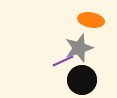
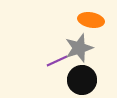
purple line: moved 6 px left
